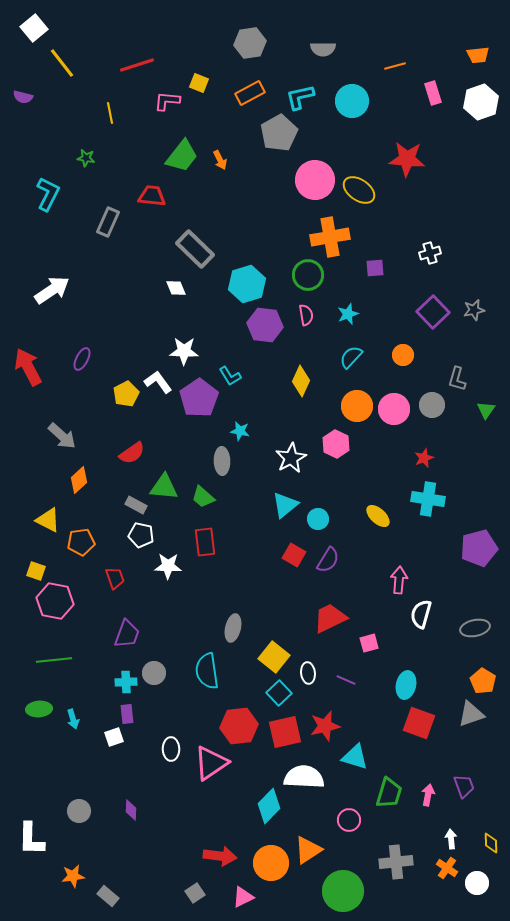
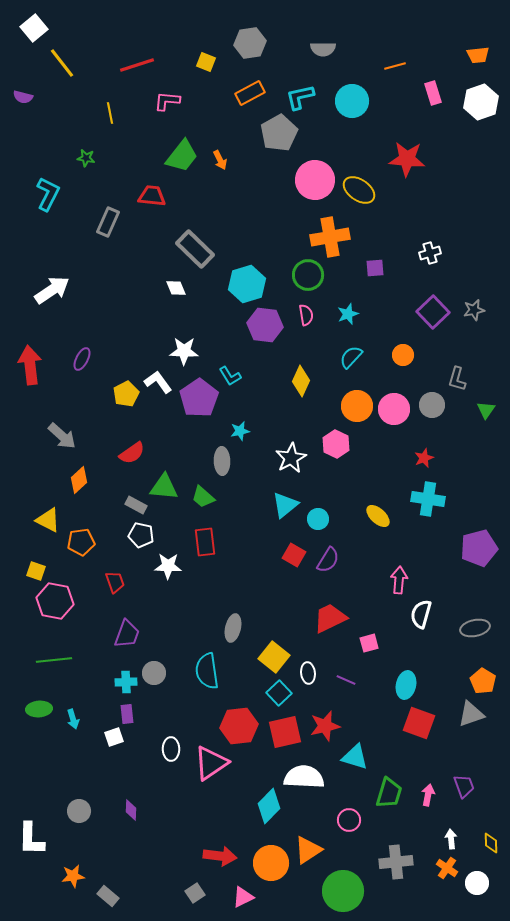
yellow square at (199, 83): moved 7 px right, 21 px up
red arrow at (28, 367): moved 2 px right, 2 px up; rotated 21 degrees clockwise
cyan star at (240, 431): rotated 24 degrees counterclockwise
red trapezoid at (115, 578): moved 4 px down
